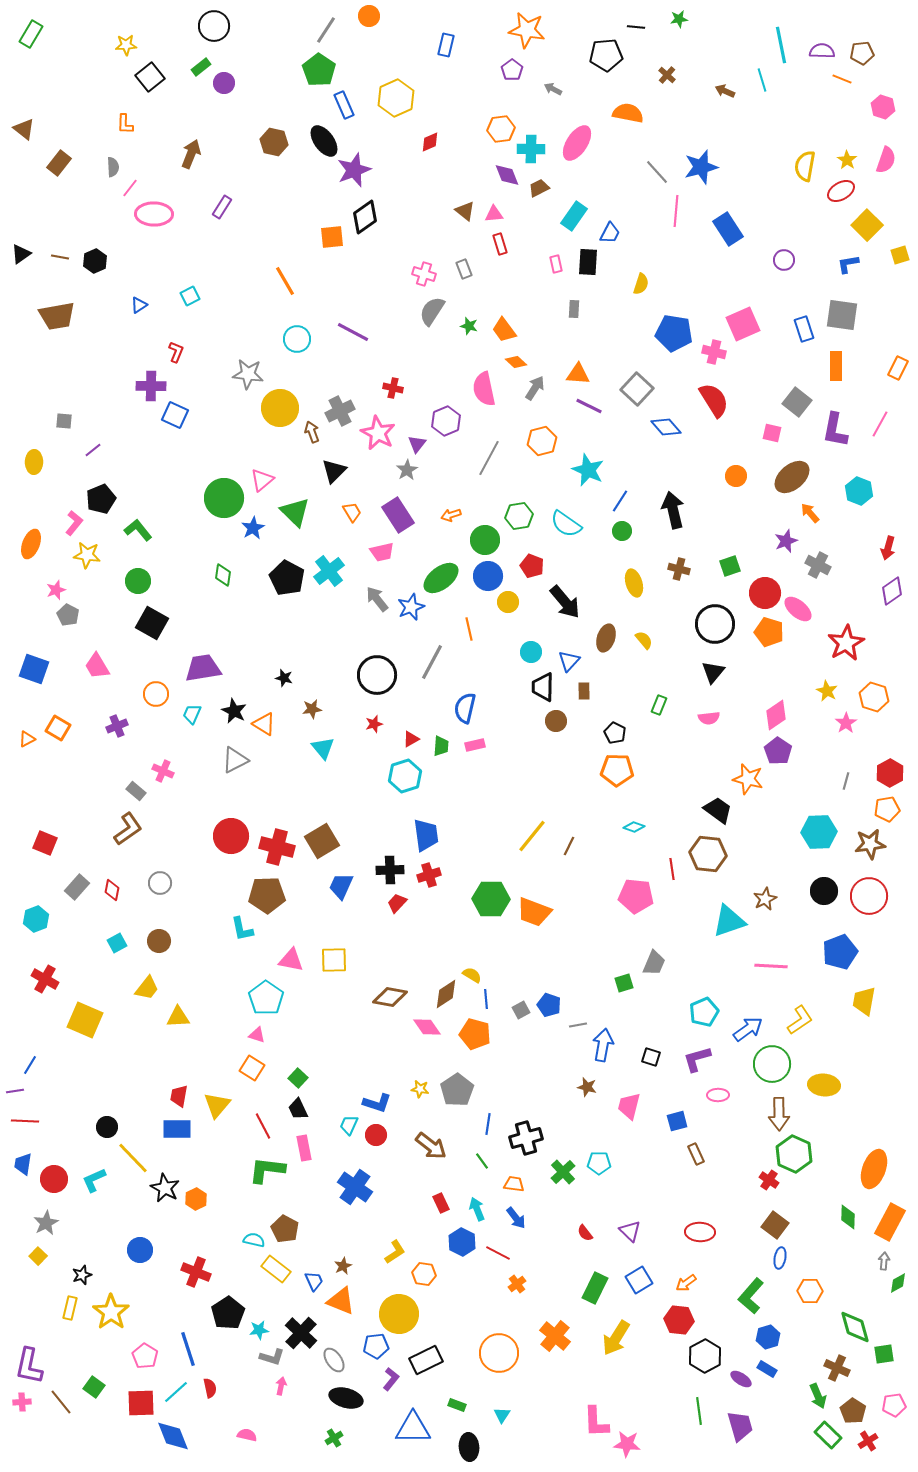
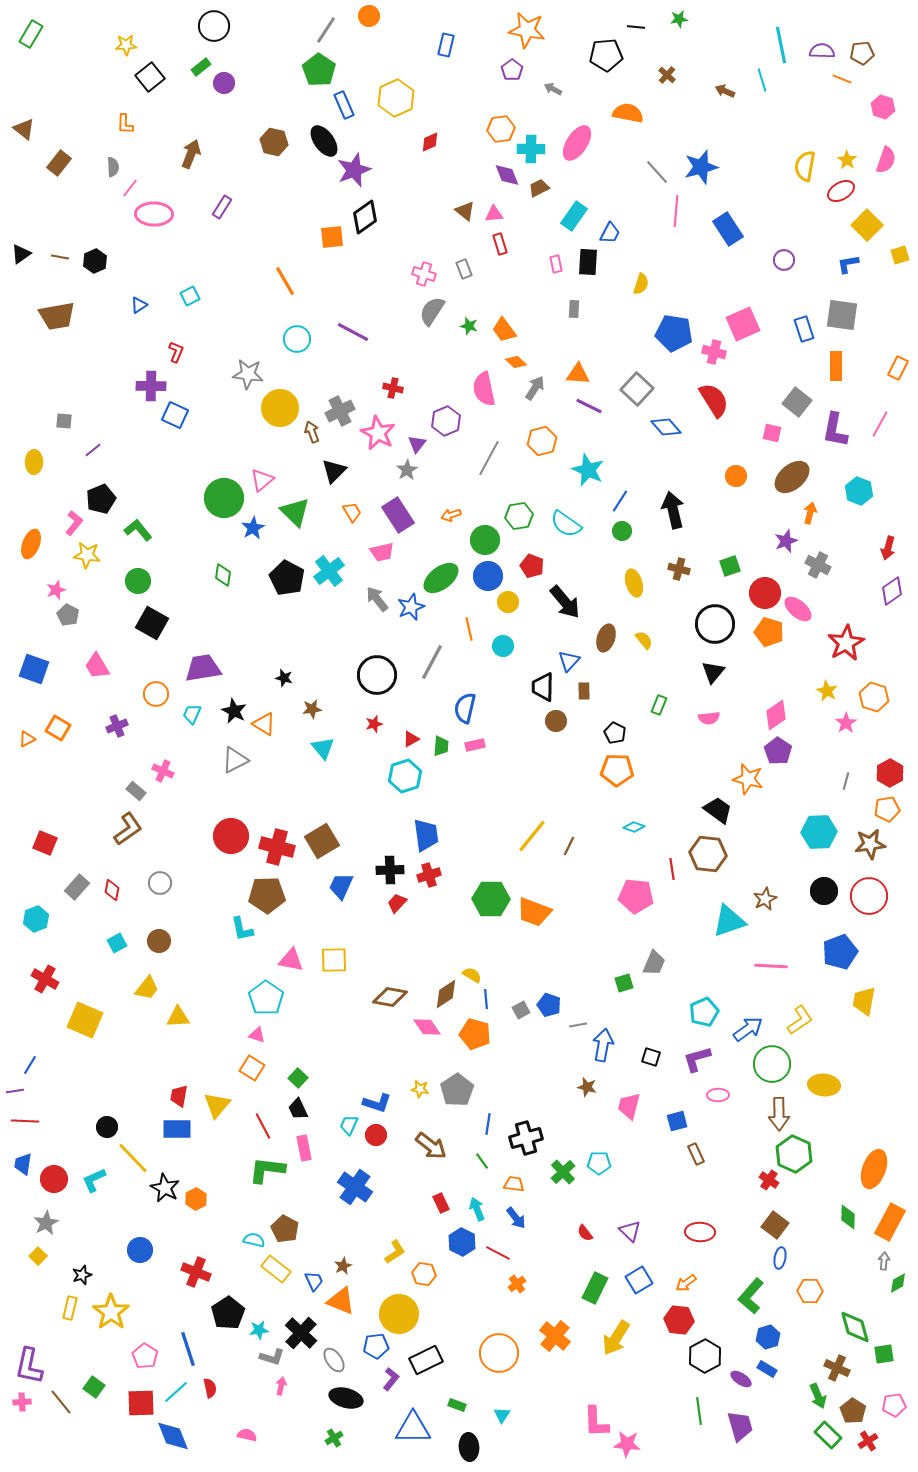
orange arrow at (810, 513): rotated 55 degrees clockwise
cyan circle at (531, 652): moved 28 px left, 6 px up
